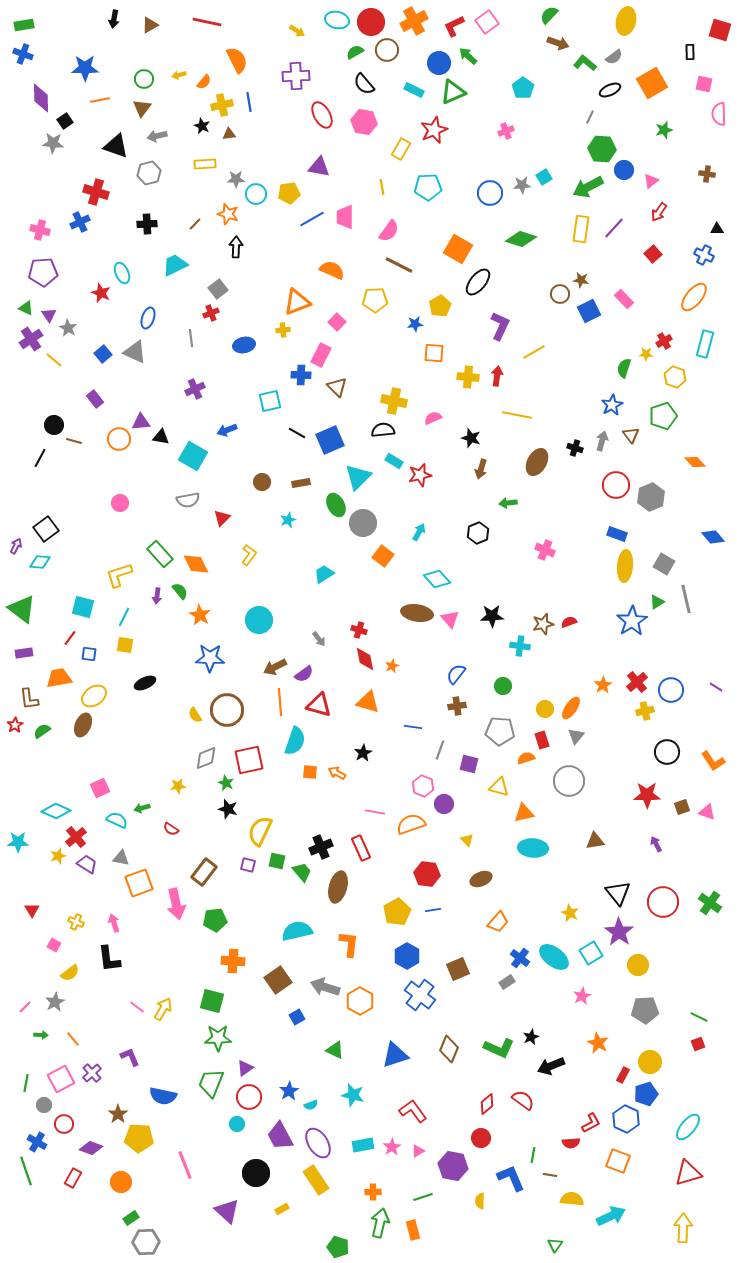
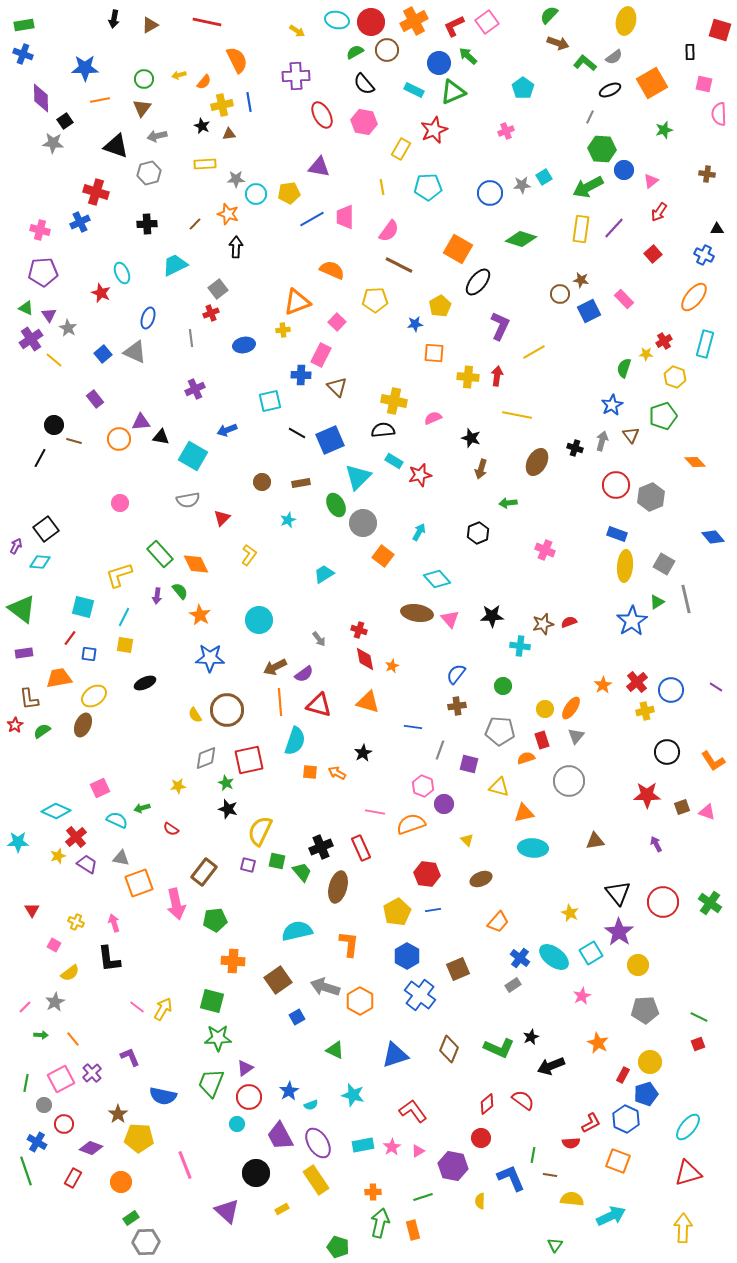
gray rectangle at (507, 982): moved 6 px right, 3 px down
